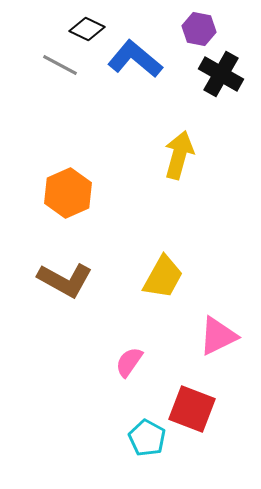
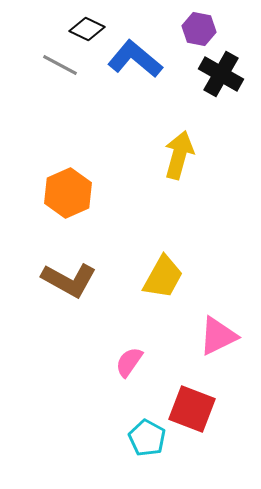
brown L-shape: moved 4 px right
